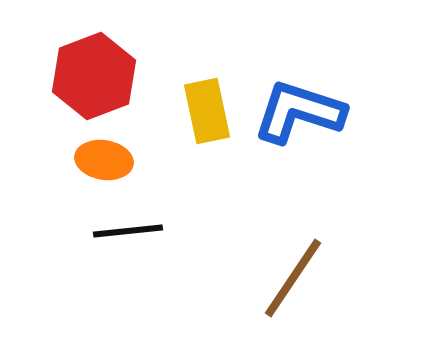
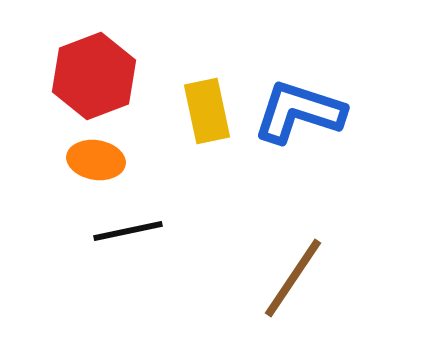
orange ellipse: moved 8 px left
black line: rotated 6 degrees counterclockwise
